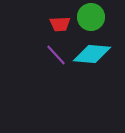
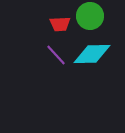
green circle: moved 1 px left, 1 px up
cyan diamond: rotated 6 degrees counterclockwise
